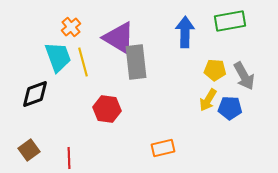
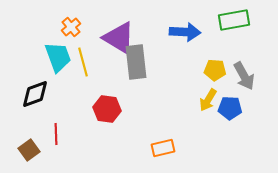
green rectangle: moved 4 px right, 1 px up
blue arrow: rotated 92 degrees clockwise
red line: moved 13 px left, 24 px up
